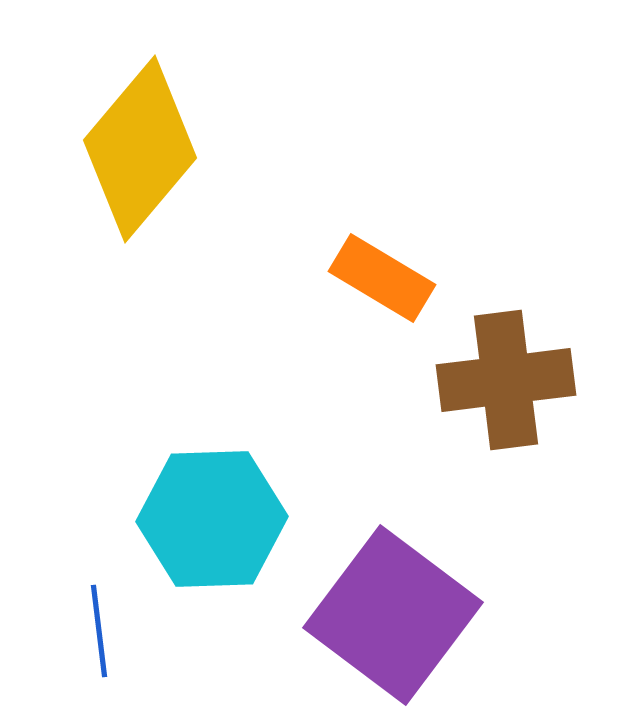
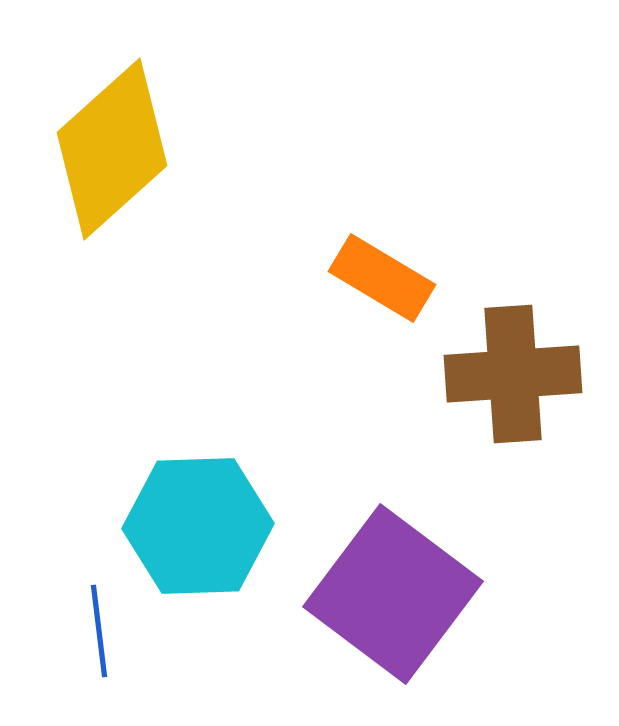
yellow diamond: moved 28 px left; rotated 8 degrees clockwise
brown cross: moved 7 px right, 6 px up; rotated 3 degrees clockwise
cyan hexagon: moved 14 px left, 7 px down
purple square: moved 21 px up
